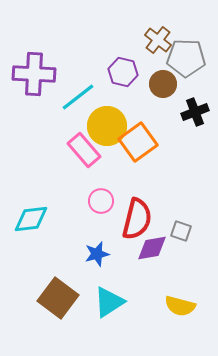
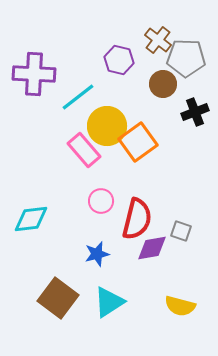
purple hexagon: moved 4 px left, 12 px up
